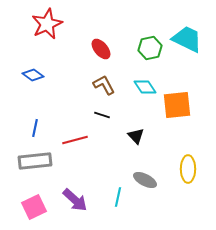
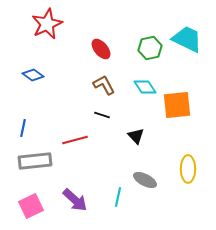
blue line: moved 12 px left
pink square: moved 3 px left, 1 px up
